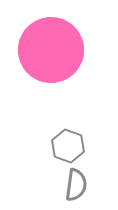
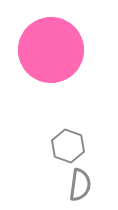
gray semicircle: moved 4 px right
